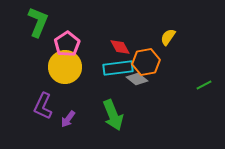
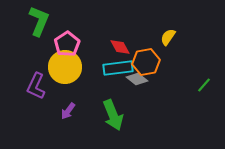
green L-shape: moved 1 px right, 1 px up
green line: rotated 21 degrees counterclockwise
purple L-shape: moved 7 px left, 20 px up
purple arrow: moved 8 px up
